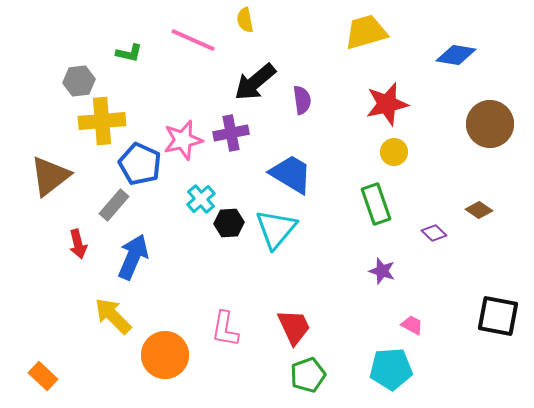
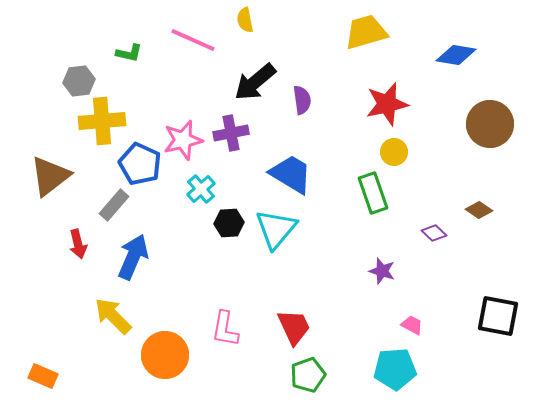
cyan cross: moved 10 px up
green rectangle: moved 3 px left, 11 px up
cyan pentagon: moved 4 px right
orange rectangle: rotated 20 degrees counterclockwise
